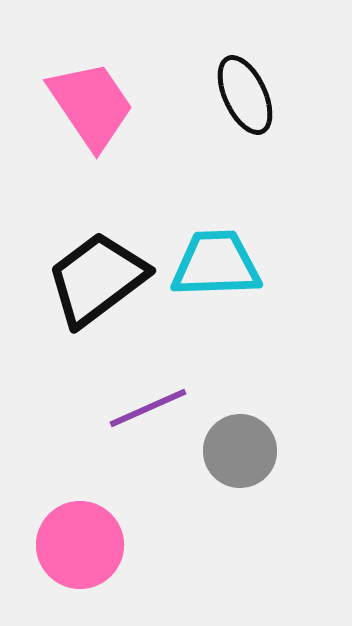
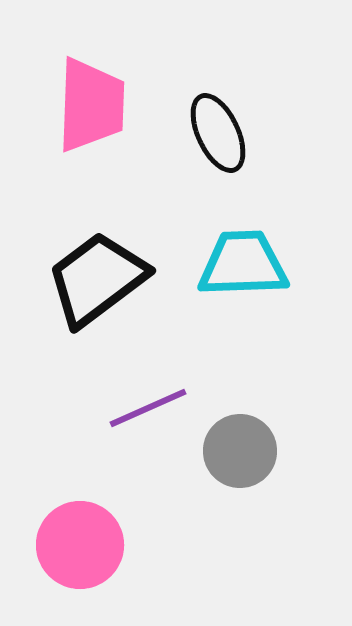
black ellipse: moved 27 px left, 38 px down
pink trapezoid: rotated 36 degrees clockwise
cyan trapezoid: moved 27 px right
